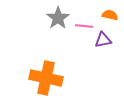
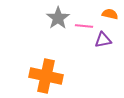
orange semicircle: moved 1 px up
orange cross: moved 2 px up
